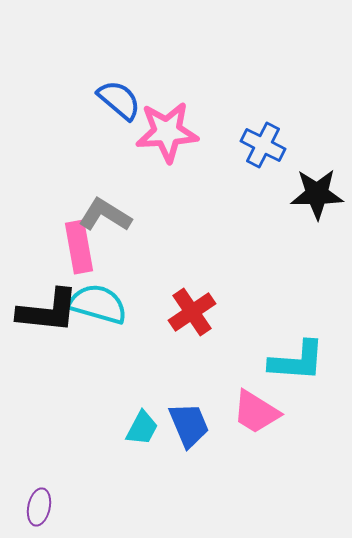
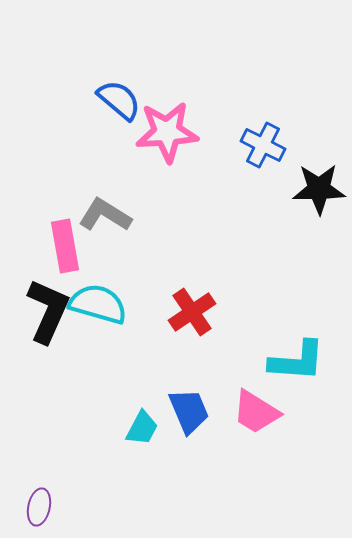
black star: moved 2 px right, 5 px up
pink rectangle: moved 14 px left, 1 px up
black L-shape: rotated 72 degrees counterclockwise
blue trapezoid: moved 14 px up
